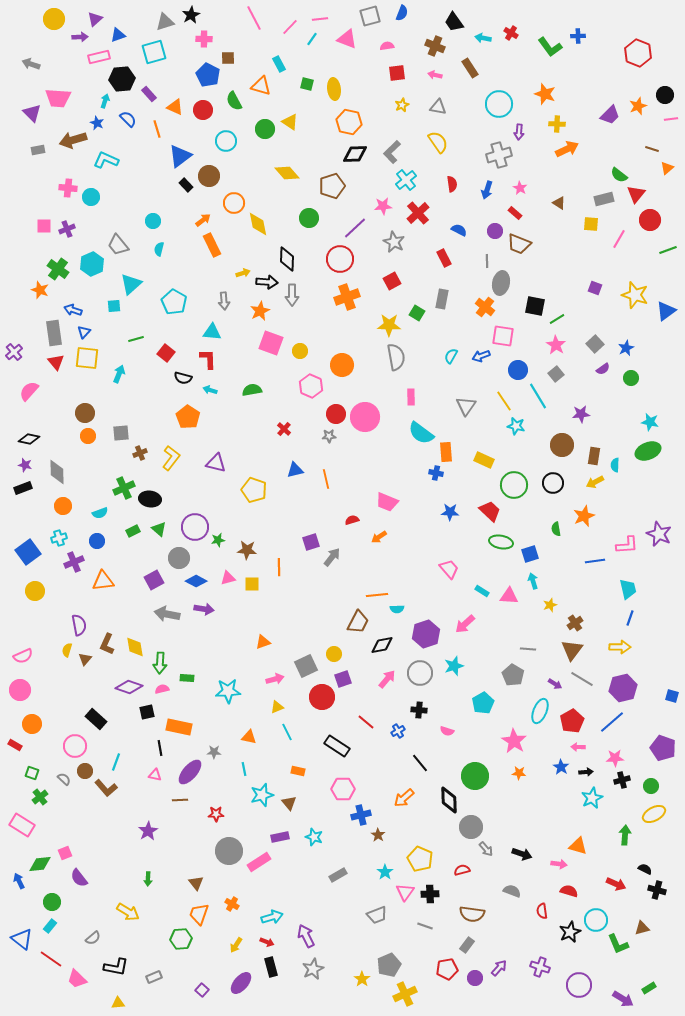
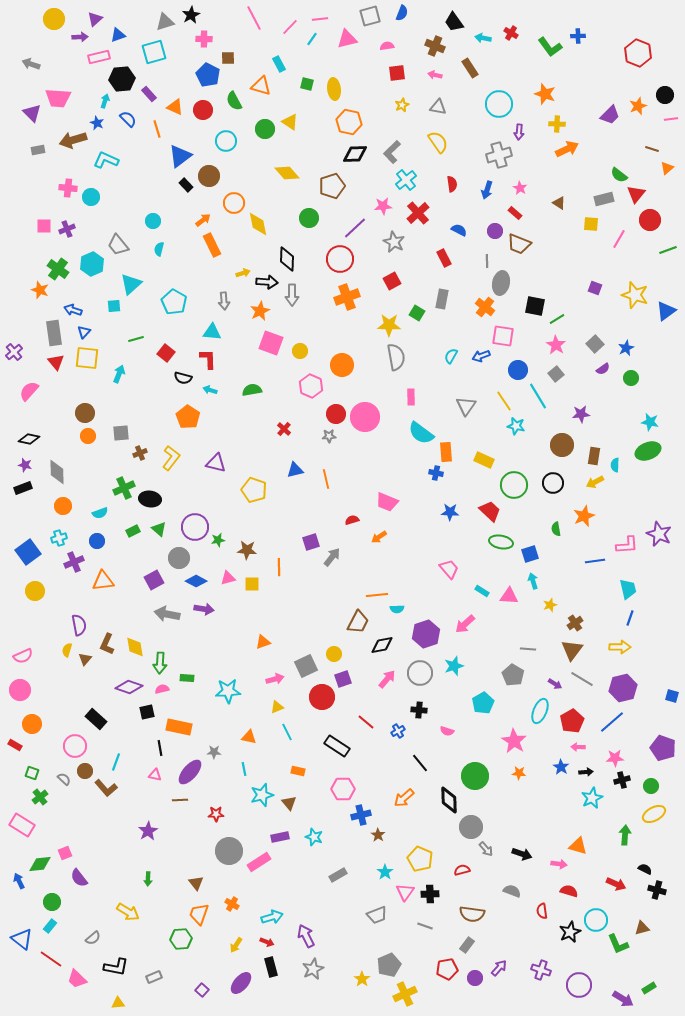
pink triangle at (347, 39): rotated 35 degrees counterclockwise
purple cross at (540, 967): moved 1 px right, 3 px down
